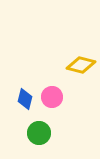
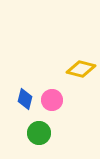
yellow diamond: moved 4 px down
pink circle: moved 3 px down
